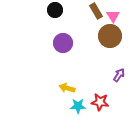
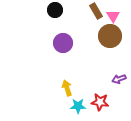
purple arrow: moved 4 px down; rotated 144 degrees counterclockwise
yellow arrow: rotated 56 degrees clockwise
